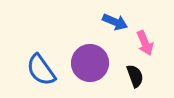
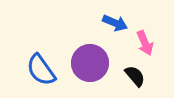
blue arrow: moved 1 px down
black semicircle: rotated 20 degrees counterclockwise
